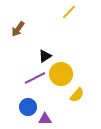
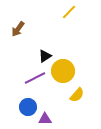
yellow circle: moved 2 px right, 3 px up
